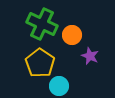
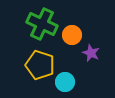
purple star: moved 1 px right, 3 px up
yellow pentagon: moved 2 px down; rotated 16 degrees counterclockwise
cyan circle: moved 6 px right, 4 px up
